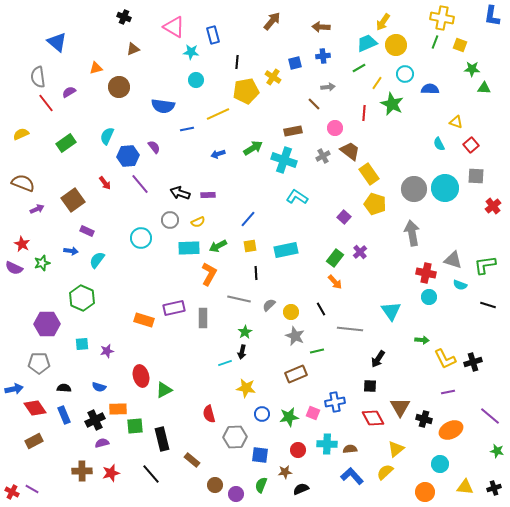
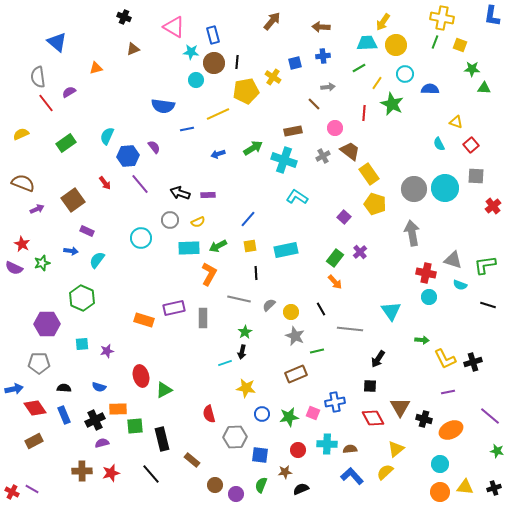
cyan trapezoid at (367, 43): rotated 20 degrees clockwise
brown circle at (119, 87): moved 95 px right, 24 px up
orange circle at (425, 492): moved 15 px right
